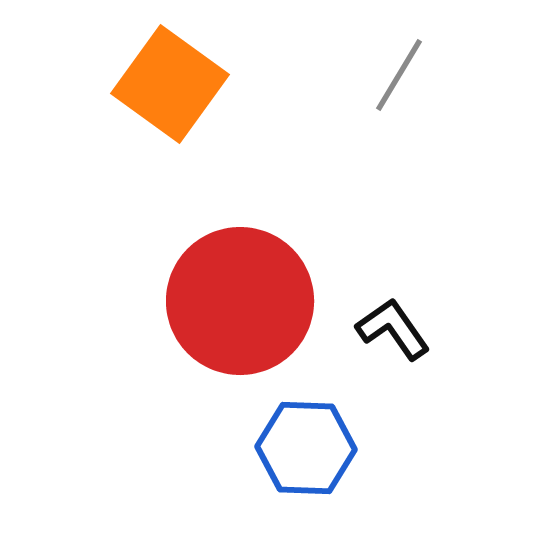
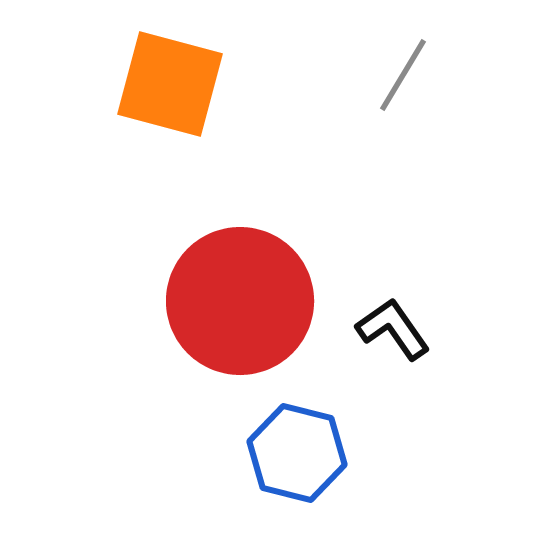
gray line: moved 4 px right
orange square: rotated 21 degrees counterclockwise
blue hexagon: moved 9 px left, 5 px down; rotated 12 degrees clockwise
